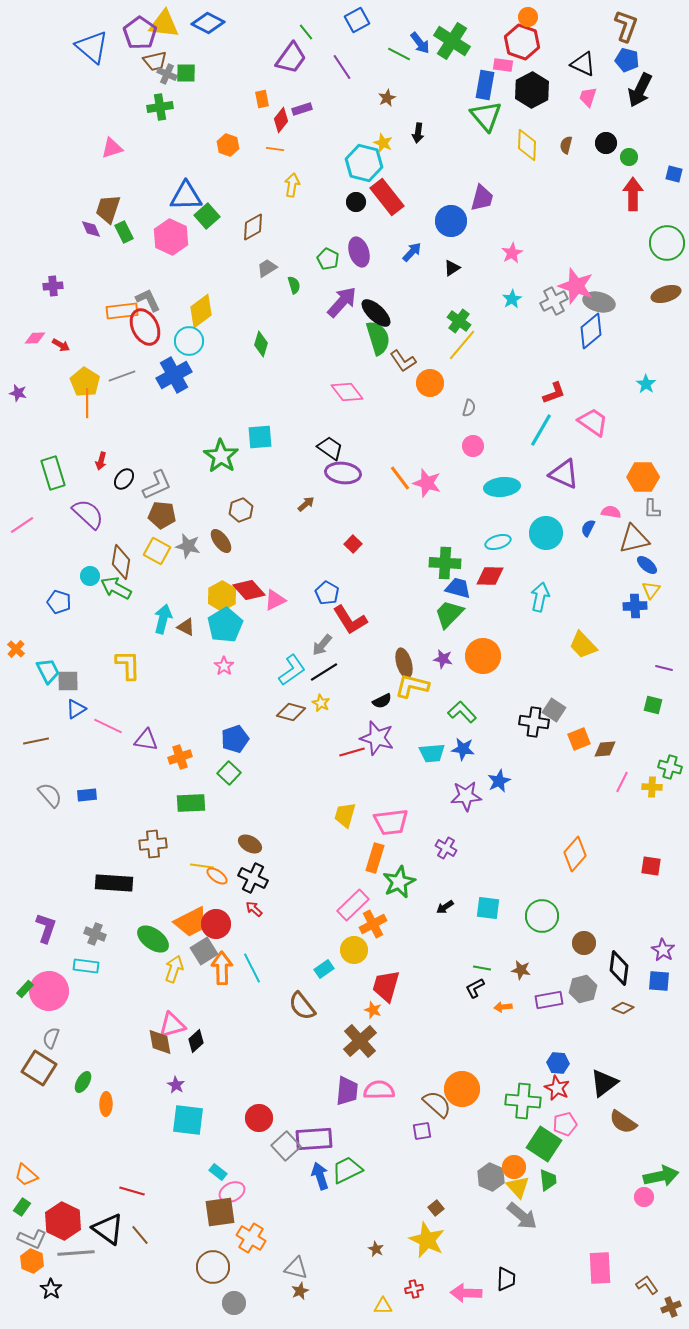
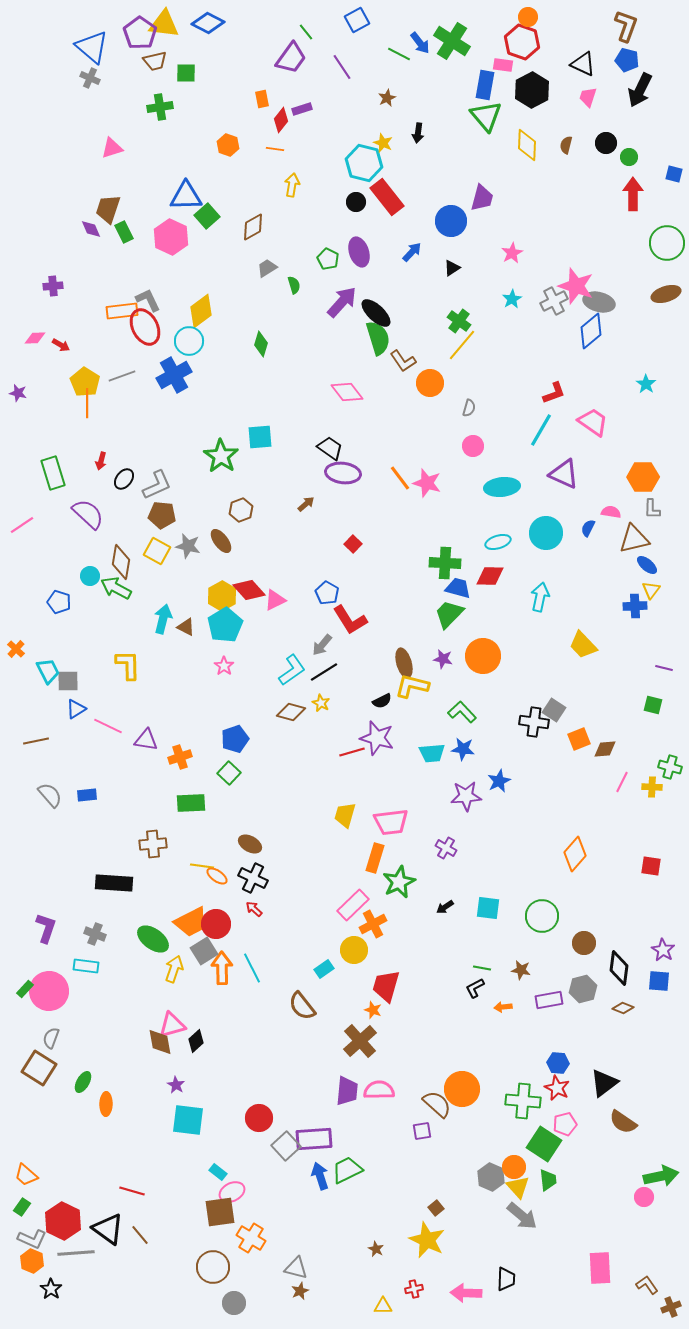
gray cross at (167, 74): moved 77 px left, 4 px down
